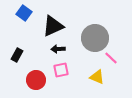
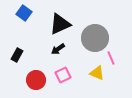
black triangle: moved 7 px right, 2 px up
black arrow: rotated 32 degrees counterclockwise
pink line: rotated 24 degrees clockwise
pink square: moved 2 px right, 5 px down; rotated 14 degrees counterclockwise
yellow triangle: moved 4 px up
